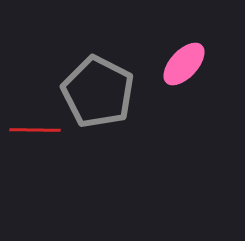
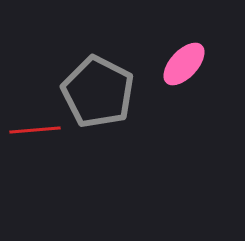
red line: rotated 6 degrees counterclockwise
